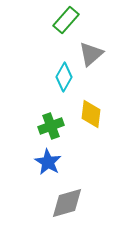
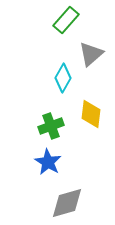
cyan diamond: moved 1 px left, 1 px down
